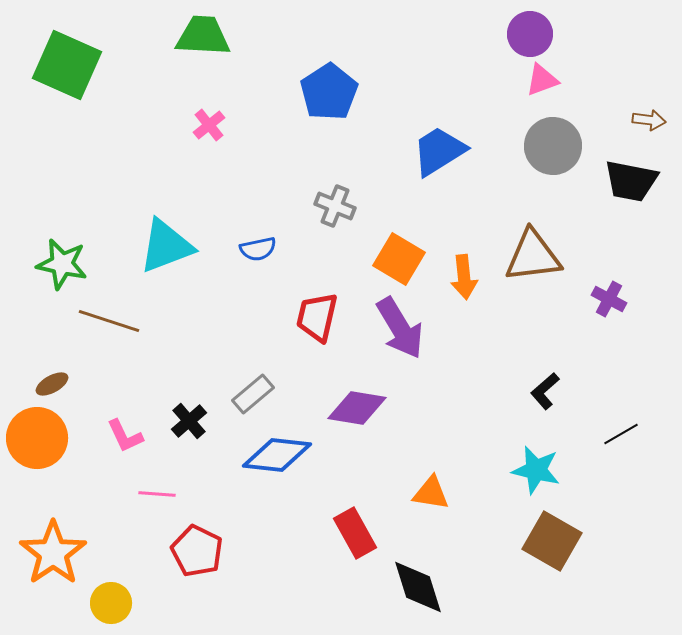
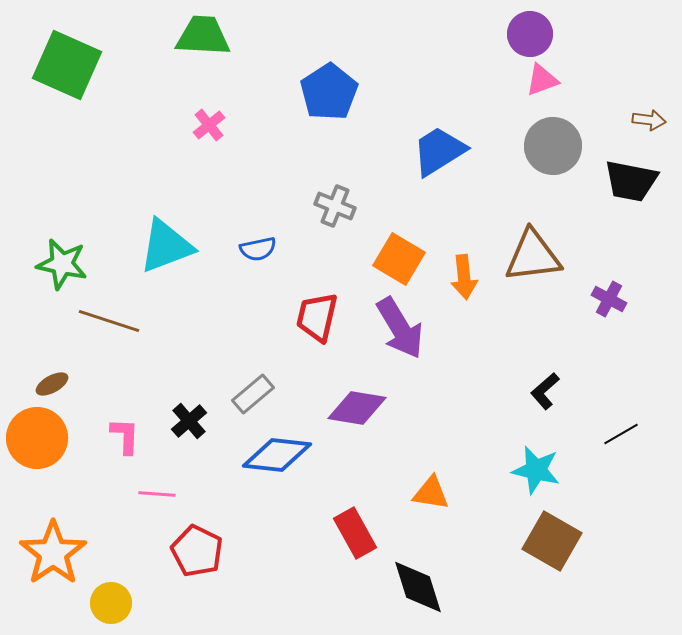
pink L-shape: rotated 153 degrees counterclockwise
